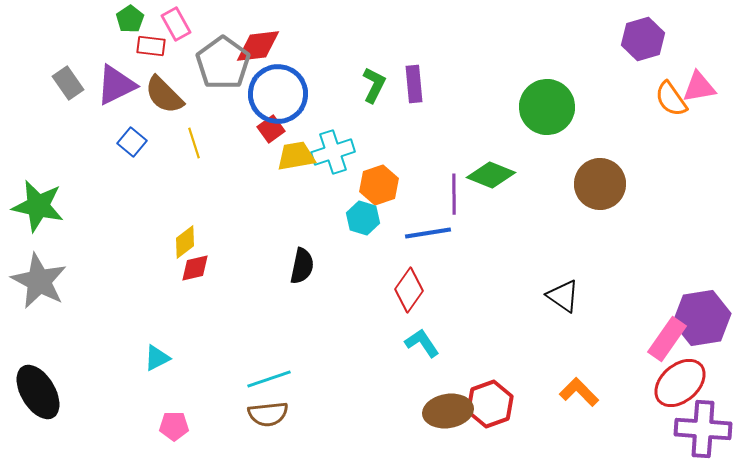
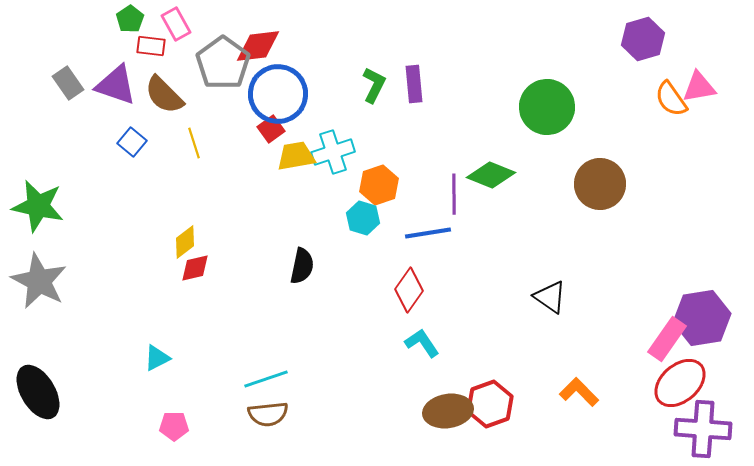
purple triangle at (116, 85): rotated 45 degrees clockwise
black triangle at (563, 296): moved 13 px left, 1 px down
cyan line at (269, 379): moved 3 px left
